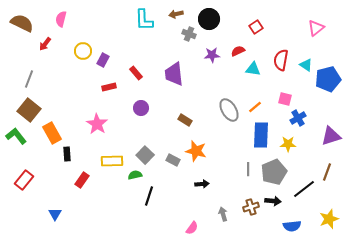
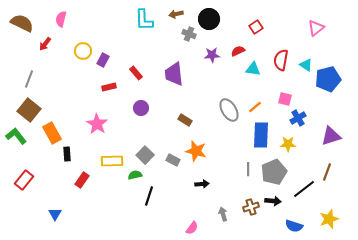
blue semicircle at (292, 226): moved 2 px right; rotated 24 degrees clockwise
